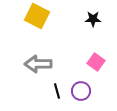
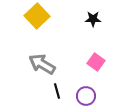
yellow square: rotated 20 degrees clockwise
gray arrow: moved 4 px right; rotated 32 degrees clockwise
purple circle: moved 5 px right, 5 px down
